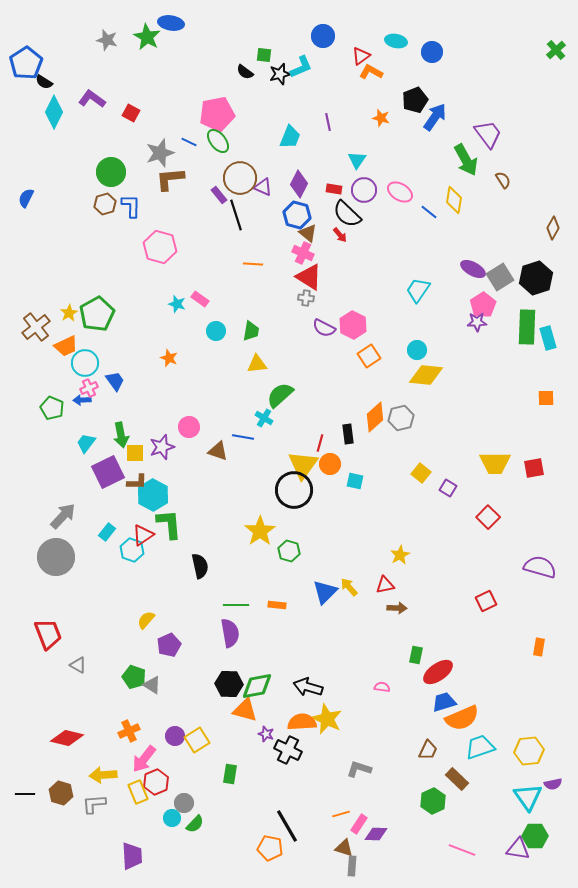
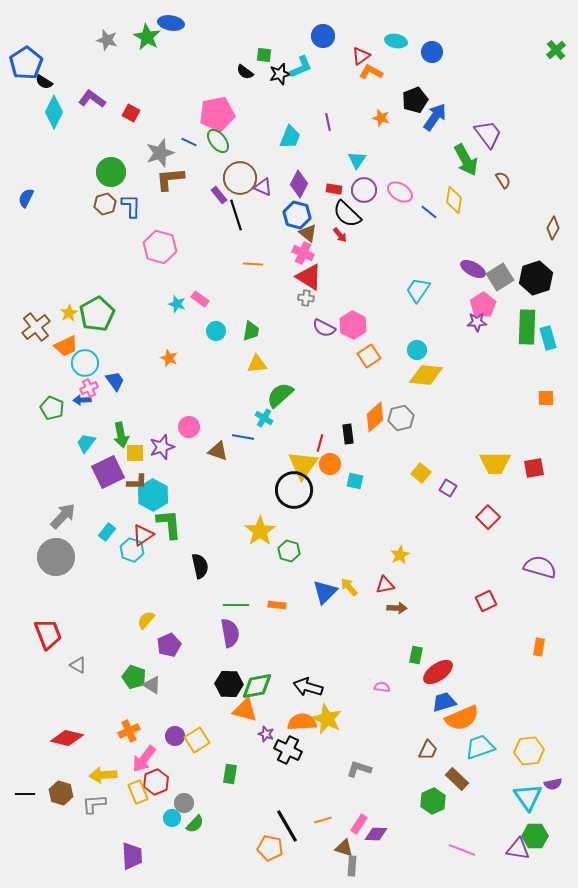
orange line at (341, 814): moved 18 px left, 6 px down
